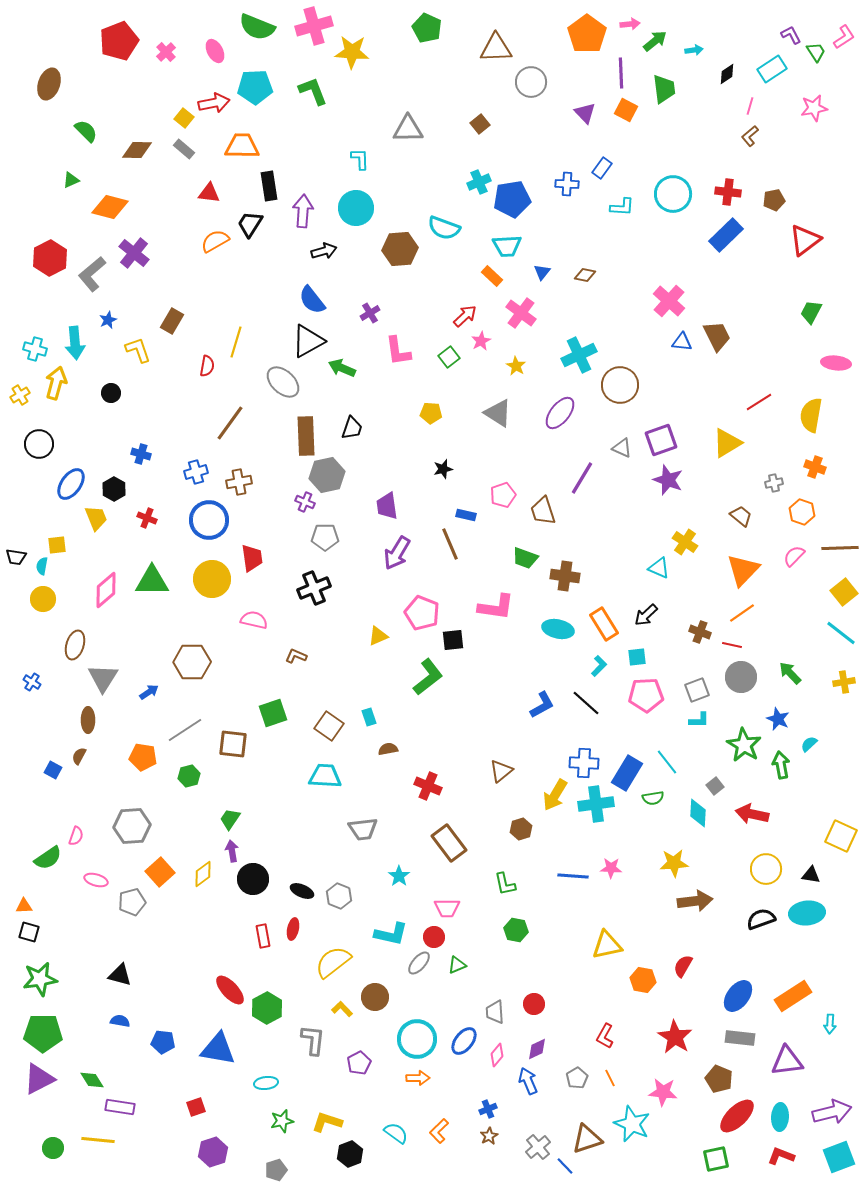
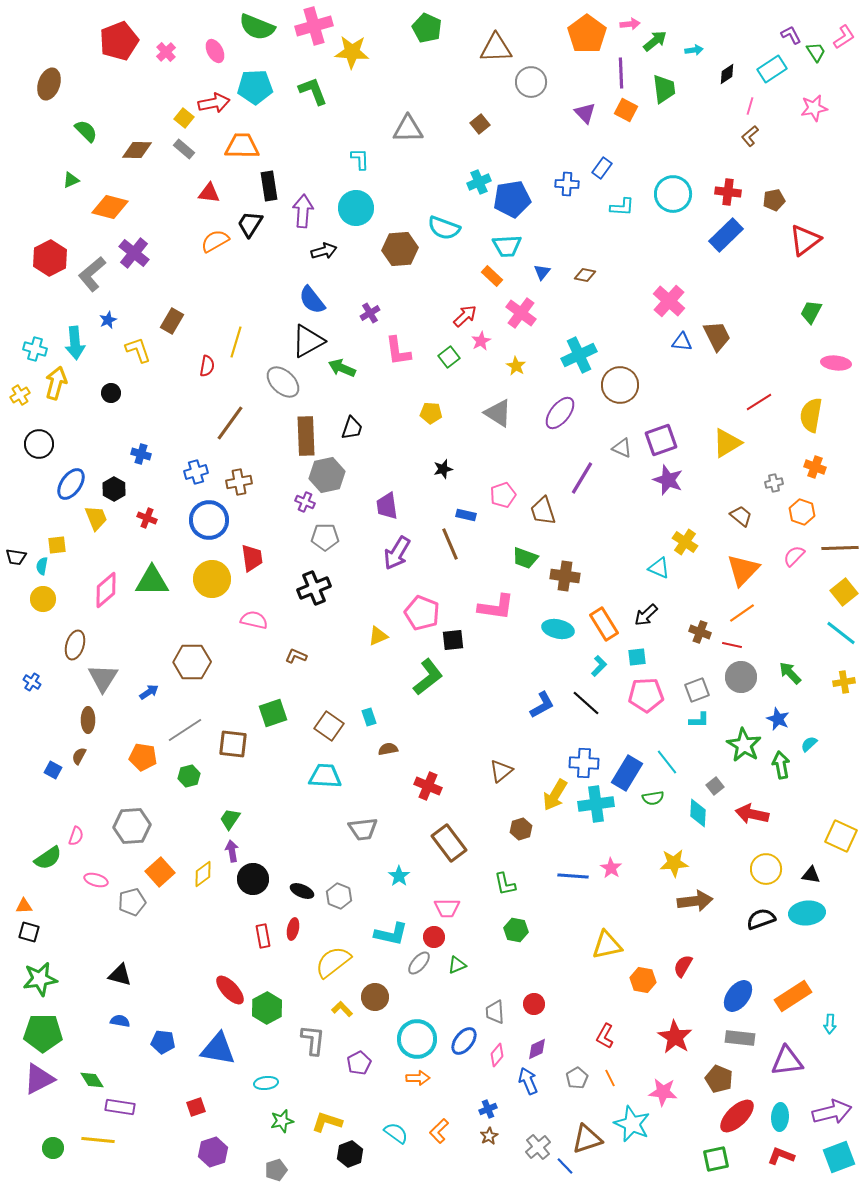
pink star at (611, 868): rotated 30 degrees clockwise
